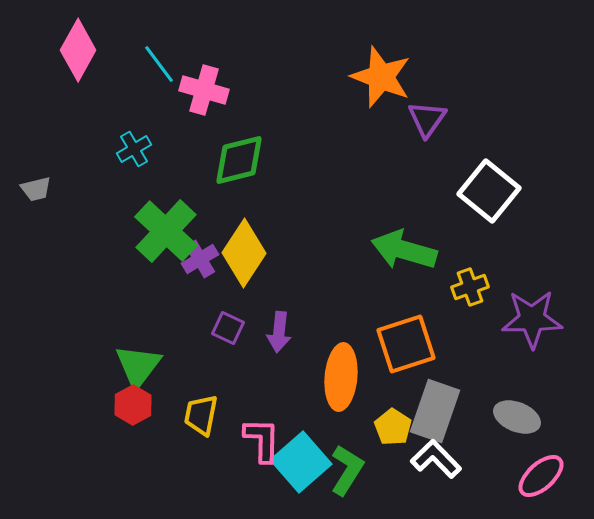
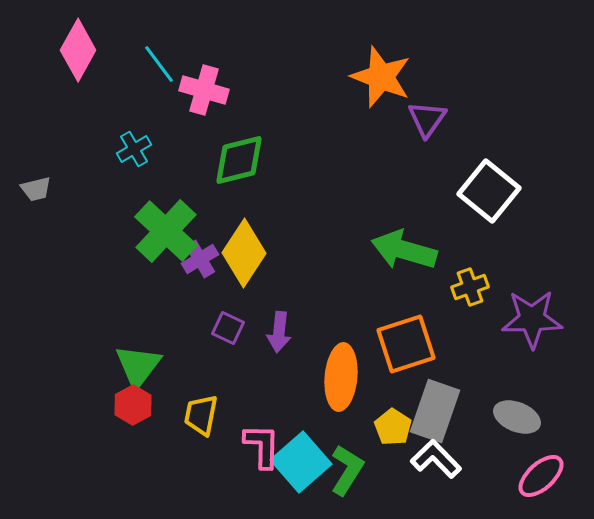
pink L-shape: moved 6 px down
